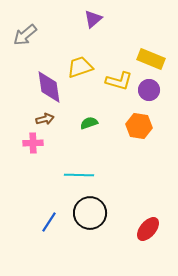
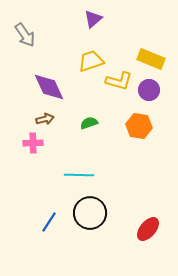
gray arrow: rotated 85 degrees counterclockwise
yellow trapezoid: moved 11 px right, 6 px up
purple diamond: rotated 16 degrees counterclockwise
